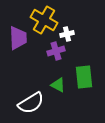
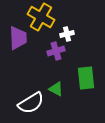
yellow cross: moved 3 px left, 3 px up
green rectangle: moved 2 px right, 1 px down
green triangle: moved 2 px left, 4 px down
